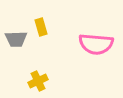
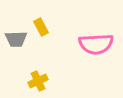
yellow rectangle: rotated 12 degrees counterclockwise
pink semicircle: rotated 8 degrees counterclockwise
